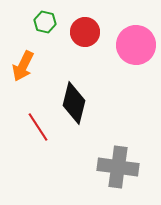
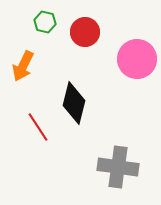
pink circle: moved 1 px right, 14 px down
